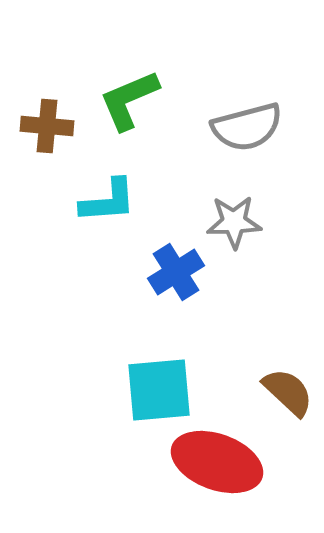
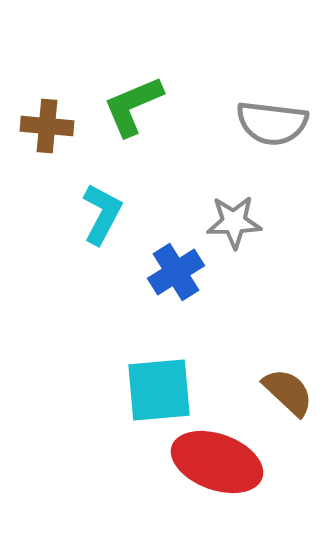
green L-shape: moved 4 px right, 6 px down
gray semicircle: moved 25 px right, 4 px up; rotated 22 degrees clockwise
cyan L-shape: moved 6 px left, 13 px down; rotated 58 degrees counterclockwise
